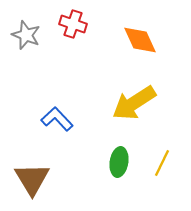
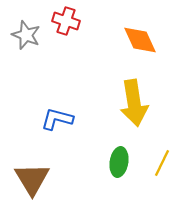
red cross: moved 7 px left, 3 px up
yellow arrow: rotated 66 degrees counterclockwise
blue L-shape: rotated 32 degrees counterclockwise
